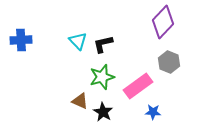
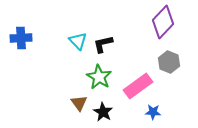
blue cross: moved 2 px up
green star: moved 3 px left; rotated 25 degrees counterclockwise
brown triangle: moved 1 px left, 2 px down; rotated 30 degrees clockwise
